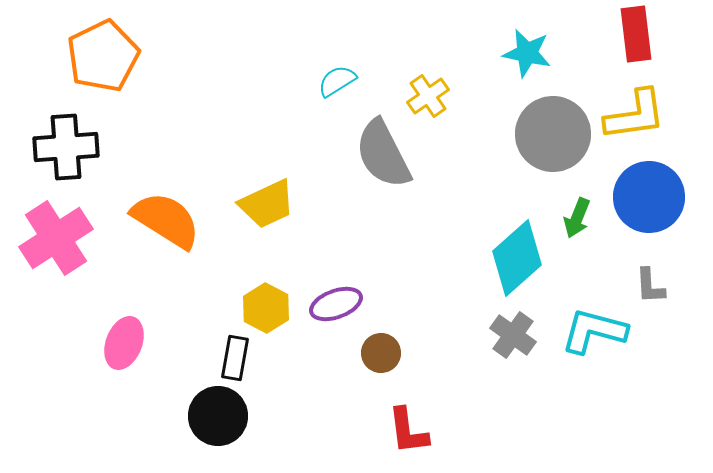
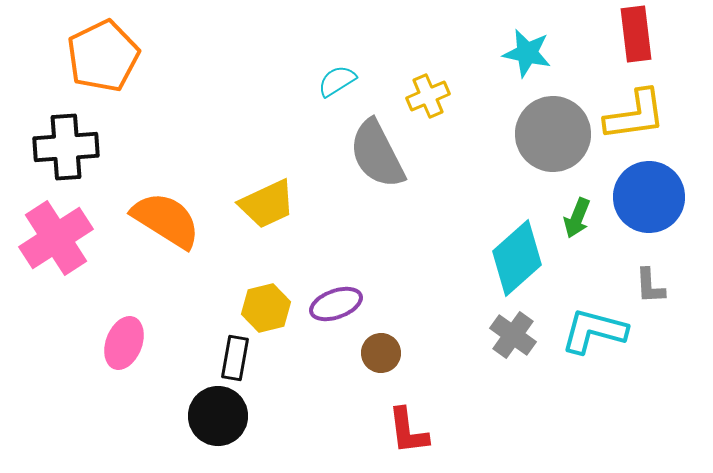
yellow cross: rotated 12 degrees clockwise
gray semicircle: moved 6 px left
yellow hexagon: rotated 18 degrees clockwise
